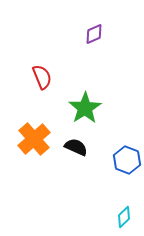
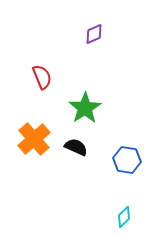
blue hexagon: rotated 12 degrees counterclockwise
